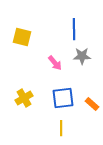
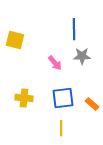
yellow square: moved 7 px left, 3 px down
yellow cross: rotated 36 degrees clockwise
